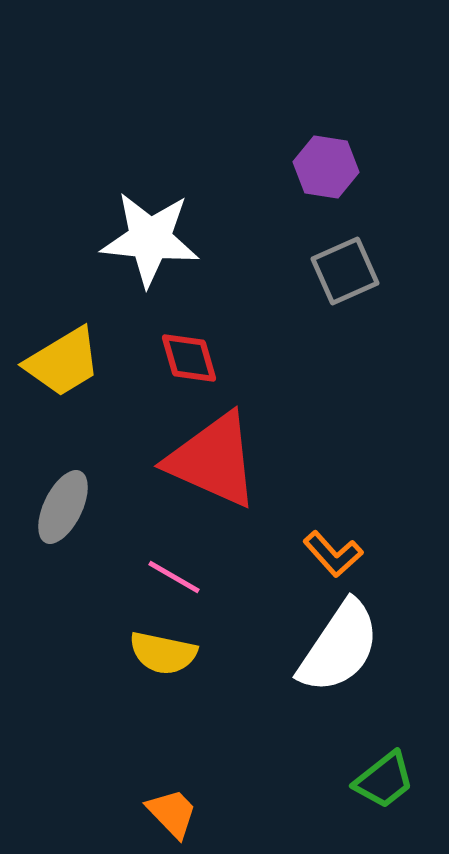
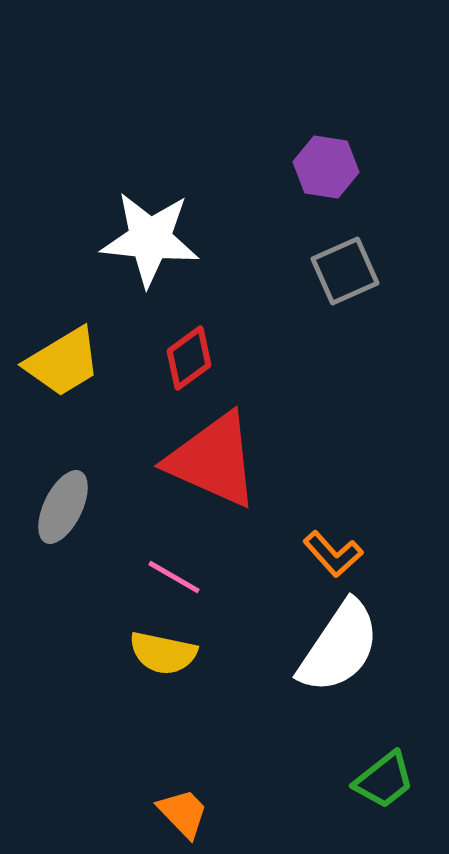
red diamond: rotated 70 degrees clockwise
orange trapezoid: moved 11 px right
